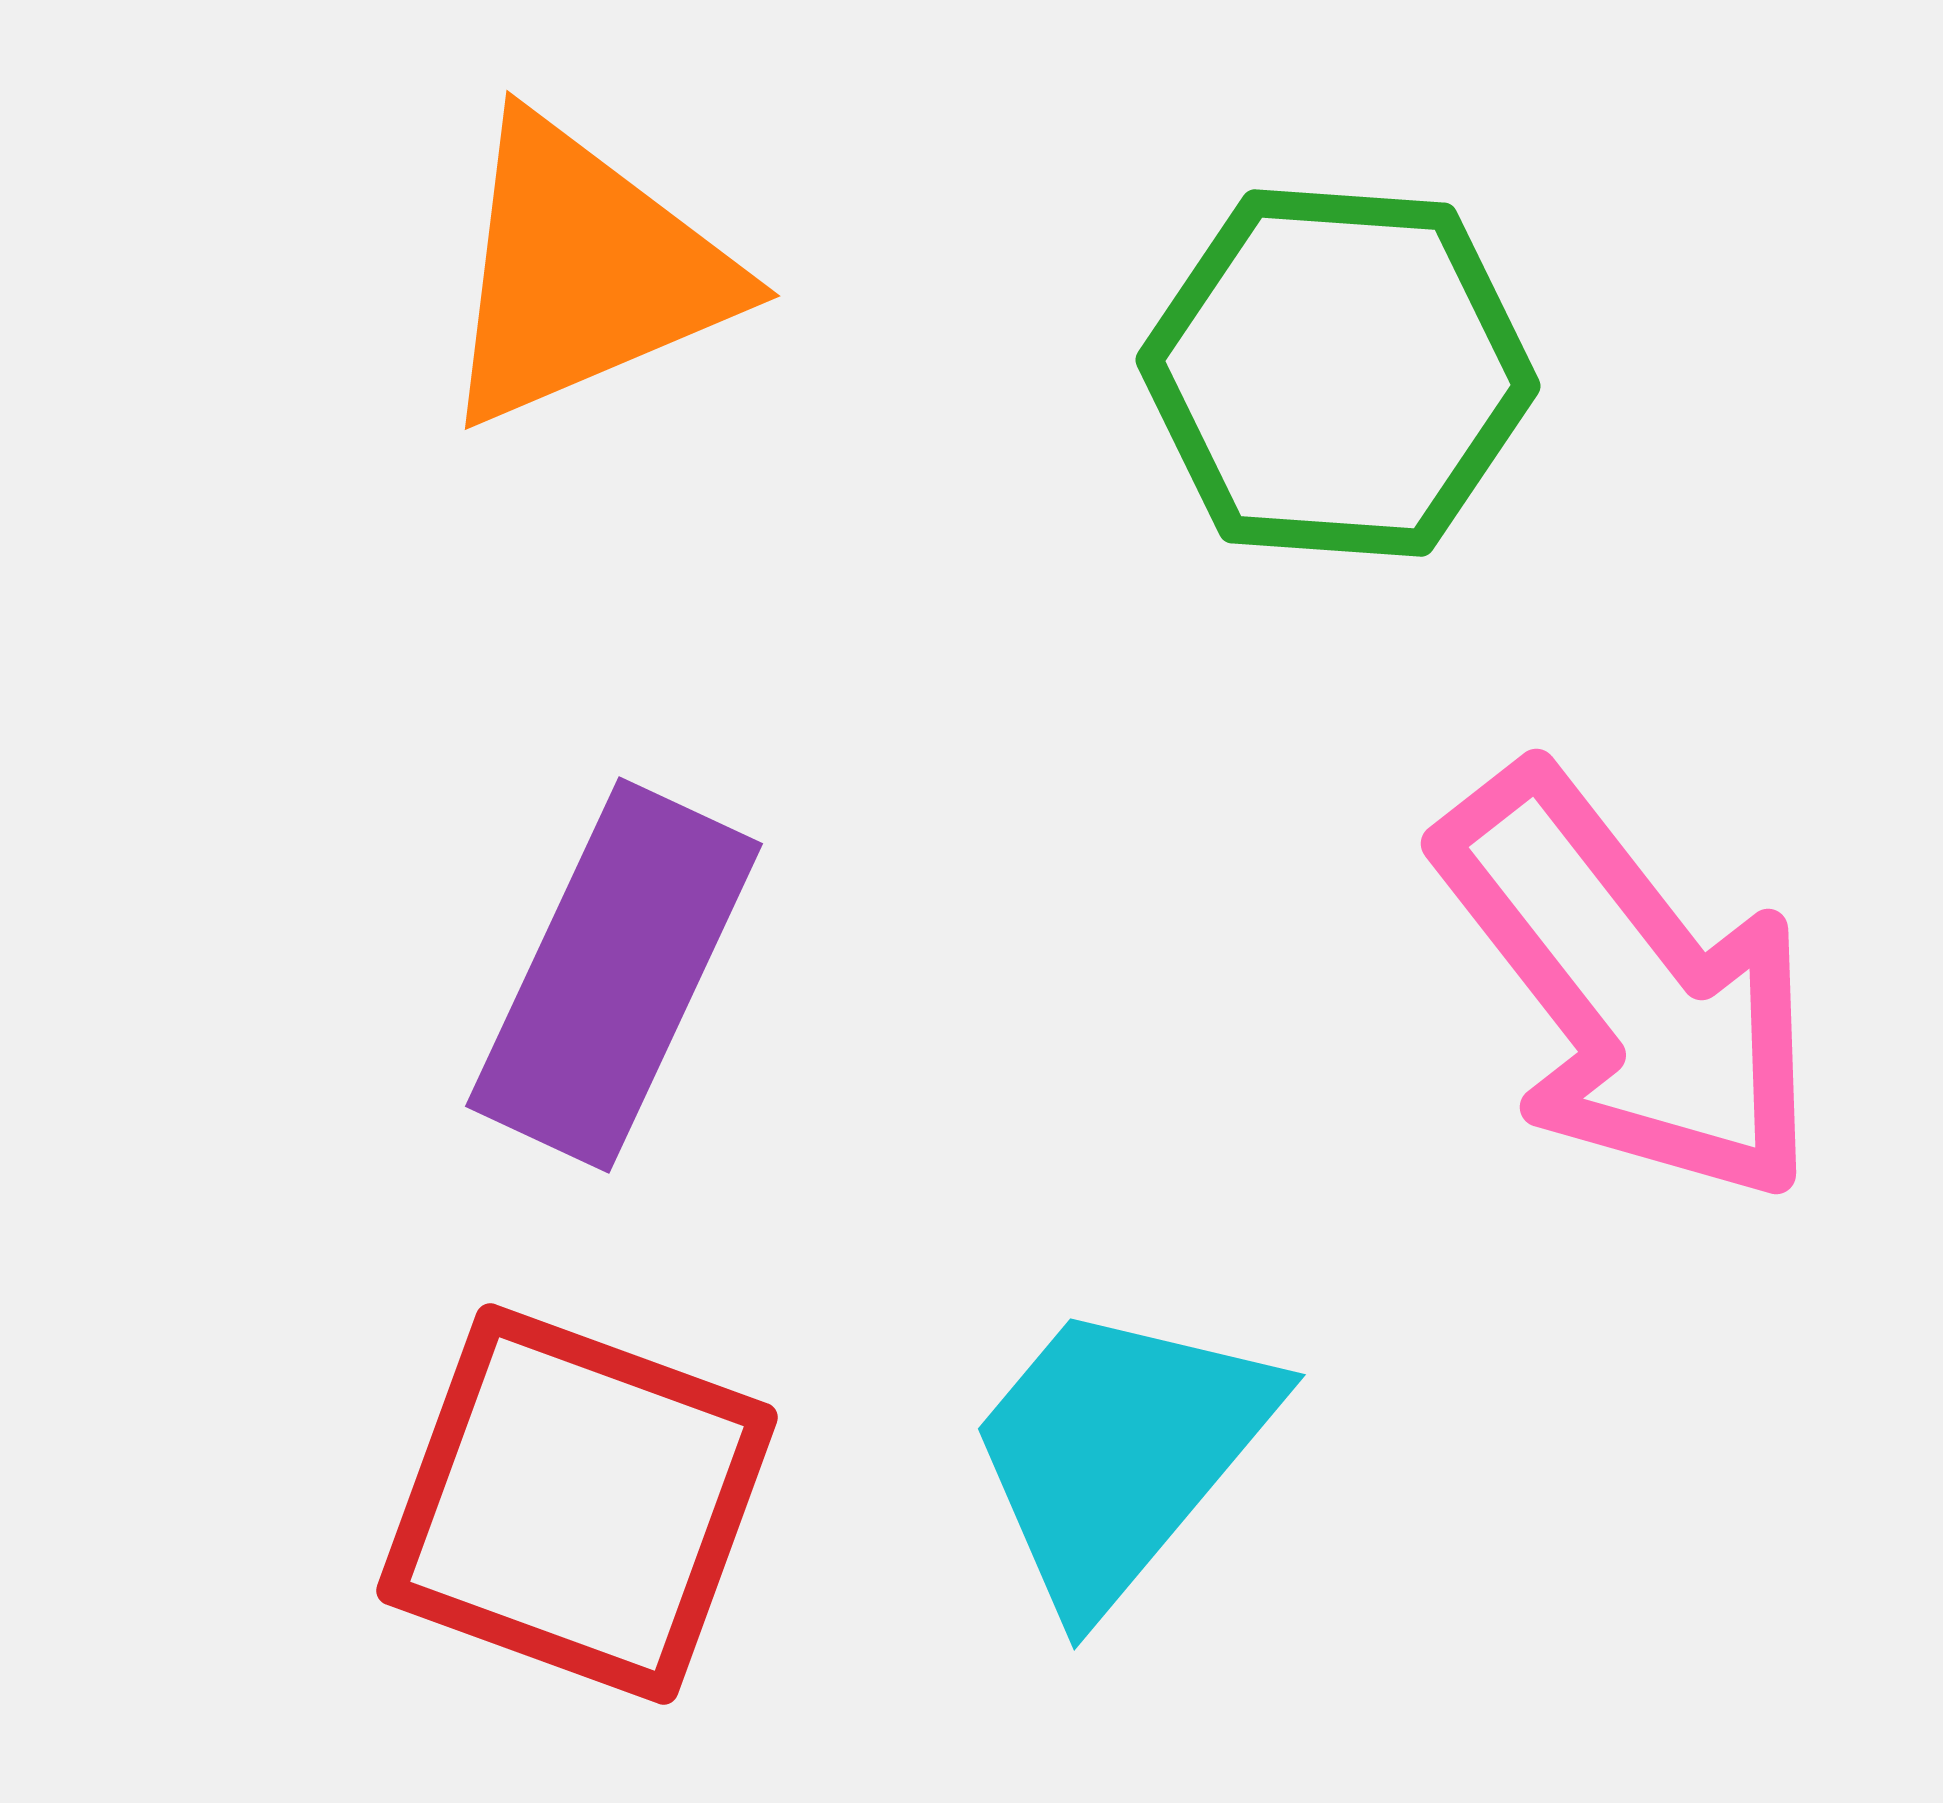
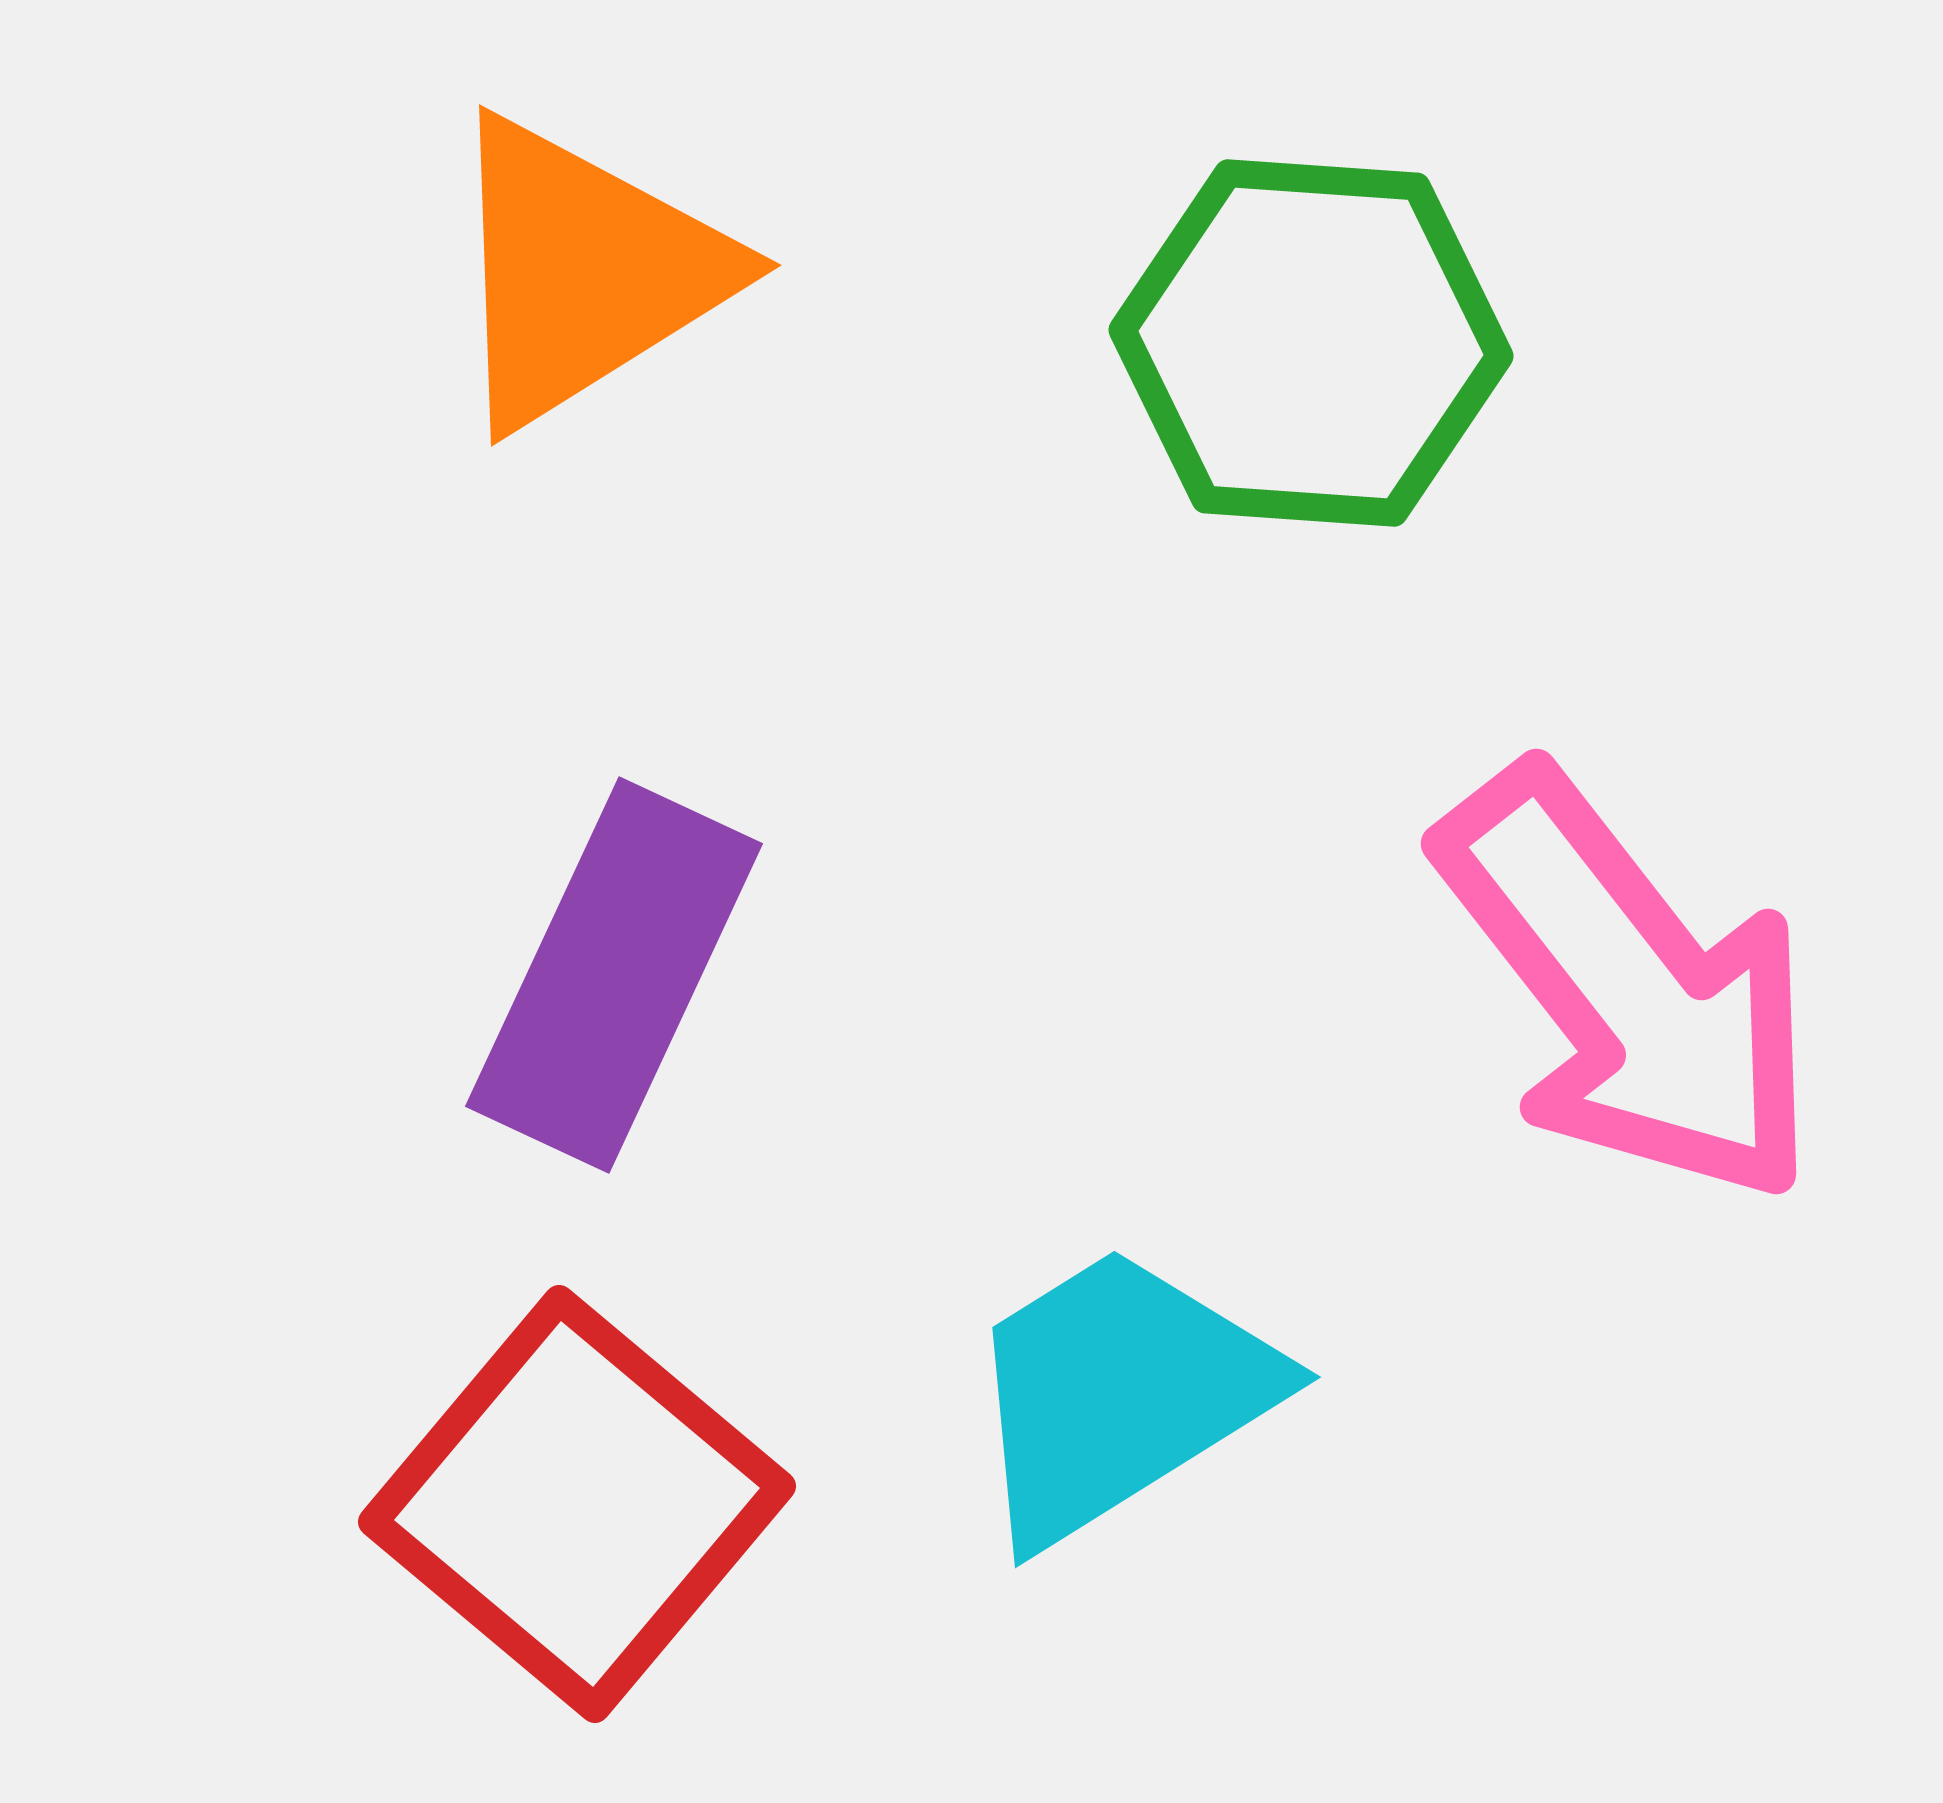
orange triangle: rotated 9 degrees counterclockwise
green hexagon: moved 27 px left, 30 px up
cyan trapezoid: moved 59 px up; rotated 18 degrees clockwise
red square: rotated 20 degrees clockwise
